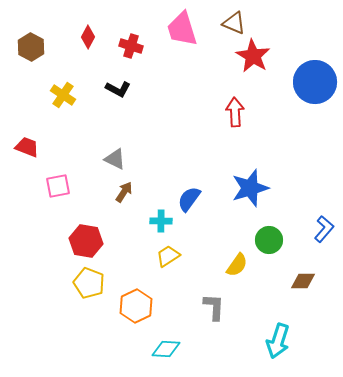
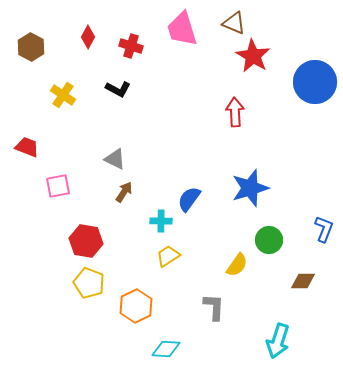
blue L-shape: rotated 20 degrees counterclockwise
